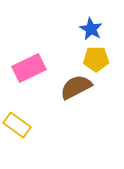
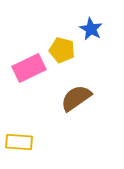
yellow pentagon: moved 34 px left, 9 px up; rotated 15 degrees clockwise
brown semicircle: moved 11 px down; rotated 8 degrees counterclockwise
yellow rectangle: moved 2 px right, 17 px down; rotated 32 degrees counterclockwise
